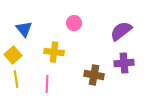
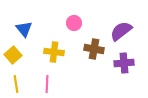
brown cross: moved 26 px up
yellow line: moved 5 px down
